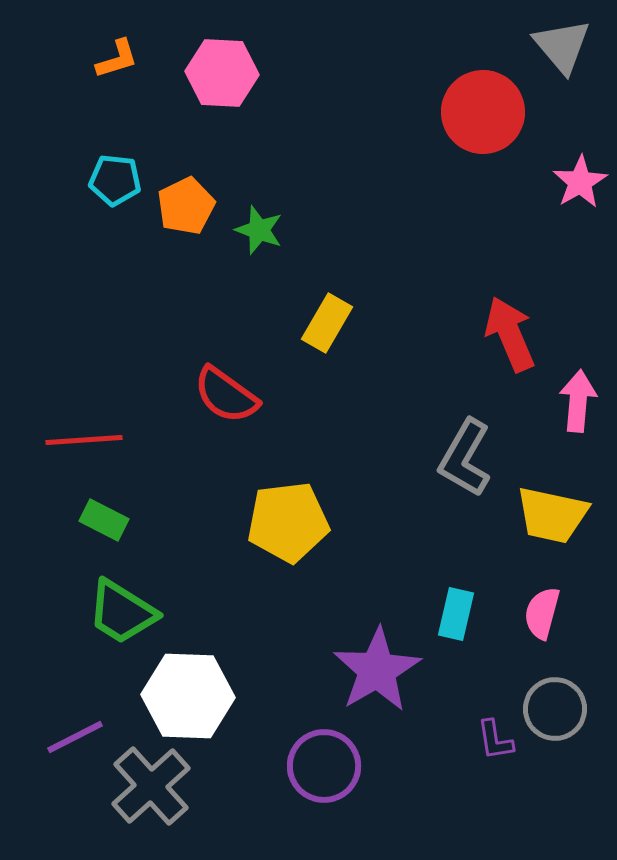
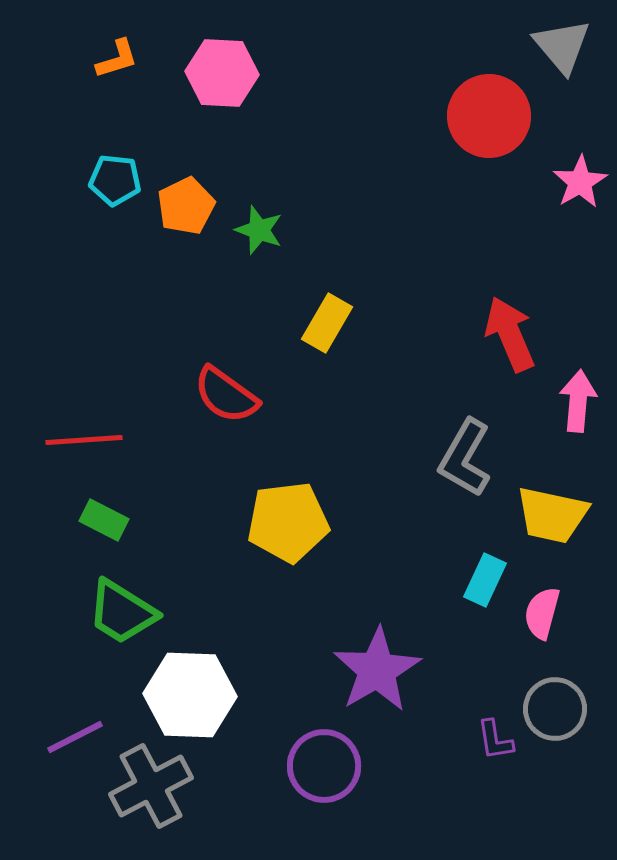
red circle: moved 6 px right, 4 px down
cyan rectangle: moved 29 px right, 34 px up; rotated 12 degrees clockwise
white hexagon: moved 2 px right, 1 px up
gray cross: rotated 14 degrees clockwise
